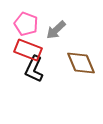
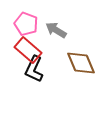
gray arrow: rotated 75 degrees clockwise
red rectangle: rotated 20 degrees clockwise
